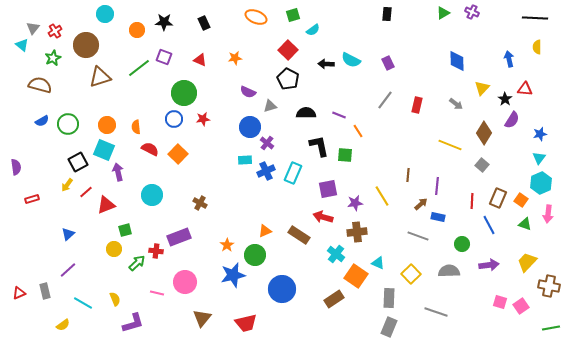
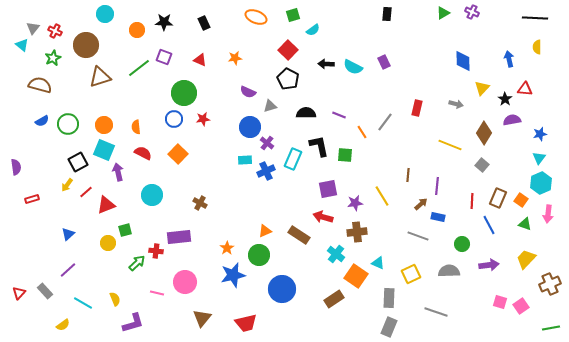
red cross at (55, 31): rotated 32 degrees counterclockwise
cyan semicircle at (351, 60): moved 2 px right, 7 px down
blue diamond at (457, 61): moved 6 px right
purple rectangle at (388, 63): moved 4 px left, 1 px up
gray line at (385, 100): moved 22 px down
gray arrow at (456, 104): rotated 24 degrees counterclockwise
red rectangle at (417, 105): moved 3 px down
purple semicircle at (512, 120): rotated 132 degrees counterclockwise
orange circle at (107, 125): moved 3 px left
orange line at (358, 131): moved 4 px right, 1 px down
red semicircle at (150, 149): moved 7 px left, 4 px down
cyan rectangle at (293, 173): moved 14 px up
purple rectangle at (179, 237): rotated 15 degrees clockwise
orange star at (227, 245): moved 3 px down
yellow circle at (114, 249): moved 6 px left, 6 px up
green circle at (255, 255): moved 4 px right
yellow trapezoid at (527, 262): moved 1 px left, 3 px up
yellow square at (411, 274): rotated 18 degrees clockwise
brown cross at (549, 286): moved 1 px right, 2 px up; rotated 35 degrees counterclockwise
gray rectangle at (45, 291): rotated 28 degrees counterclockwise
red triangle at (19, 293): rotated 24 degrees counterclockwise
